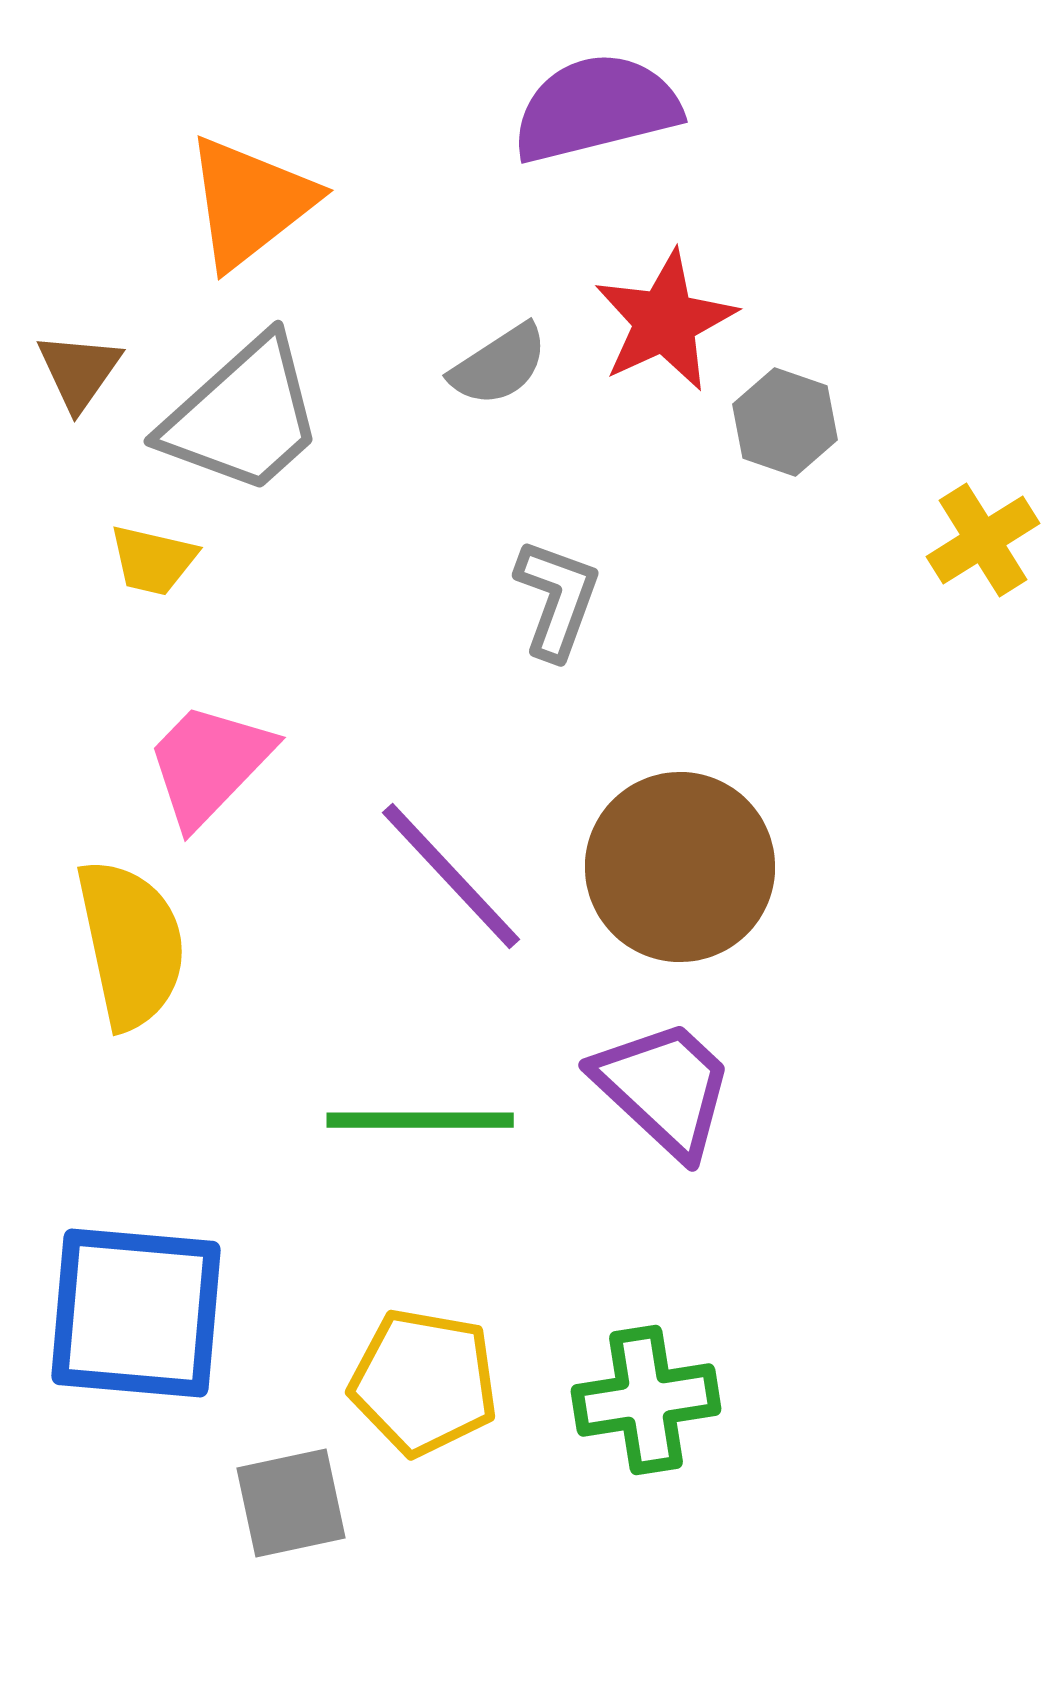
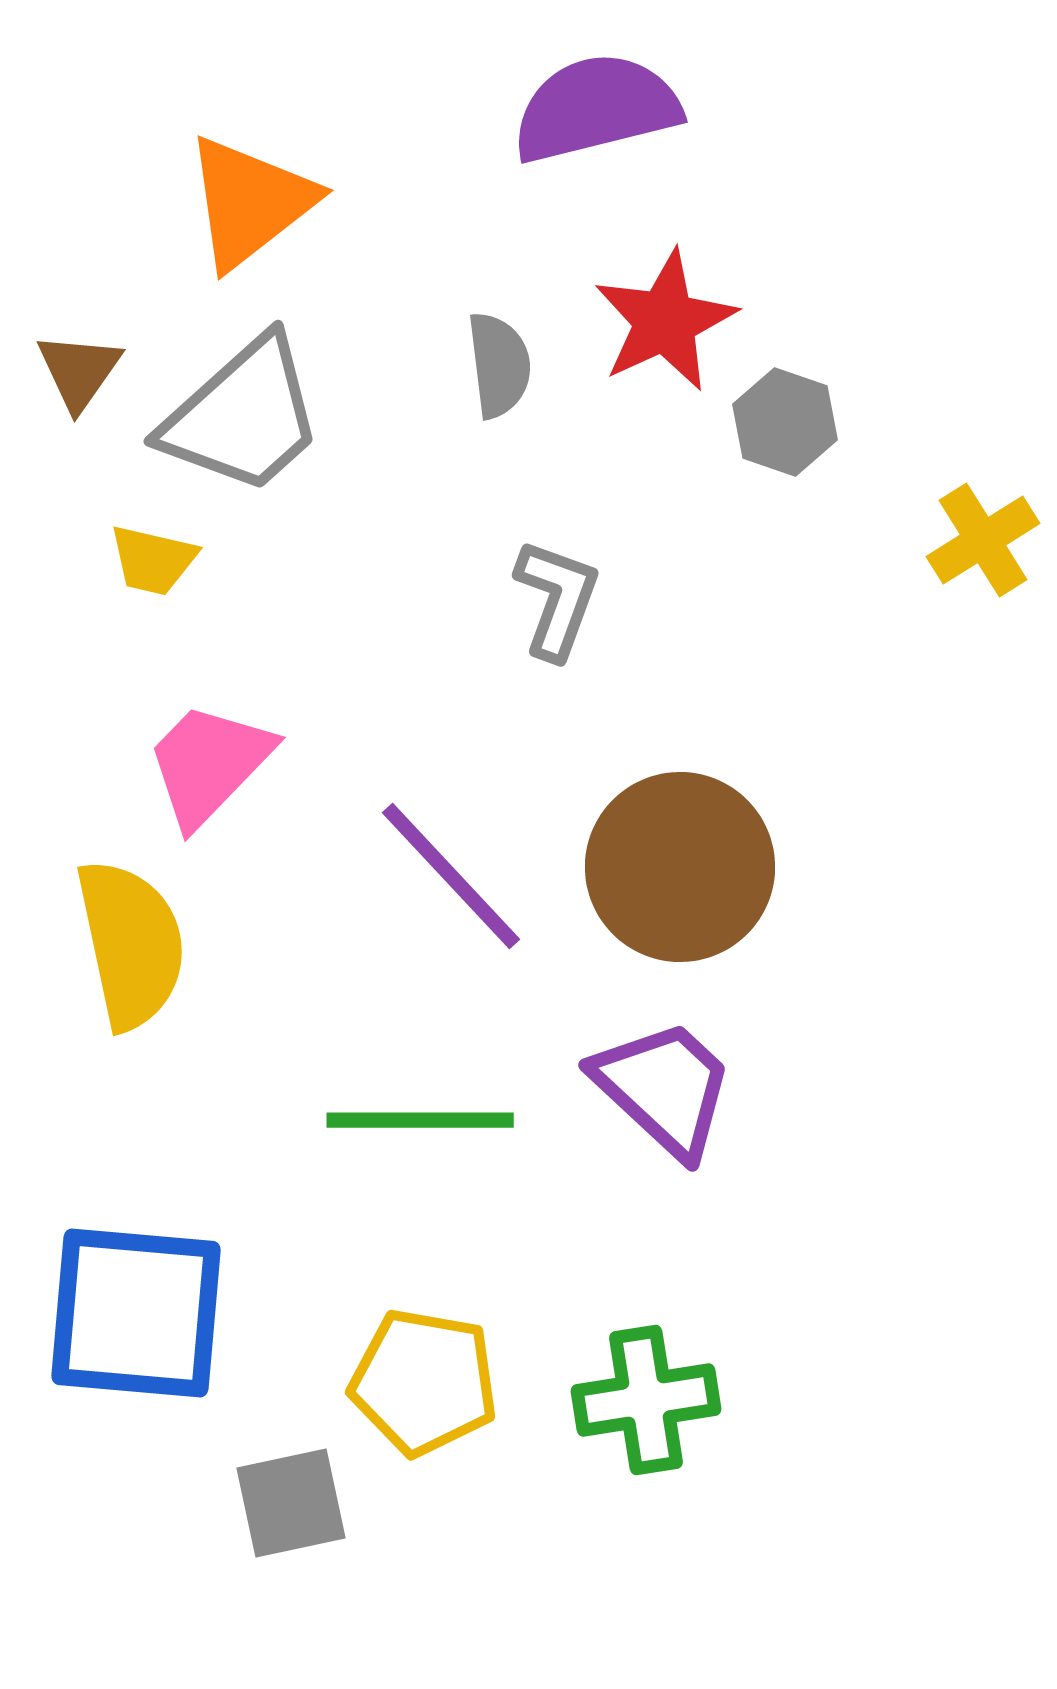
gray semicircle: rotated 64 degrees counterclockwise
